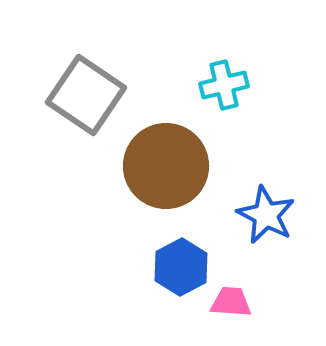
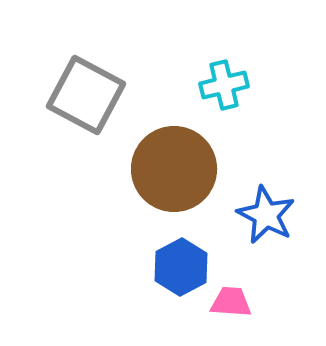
gray square: rotated 6 degrees counterclockwise
brown circle: moved 8 px right, 3 px down
